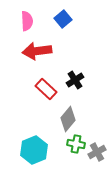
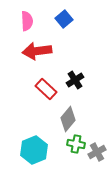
blue square: moved 1 px right
